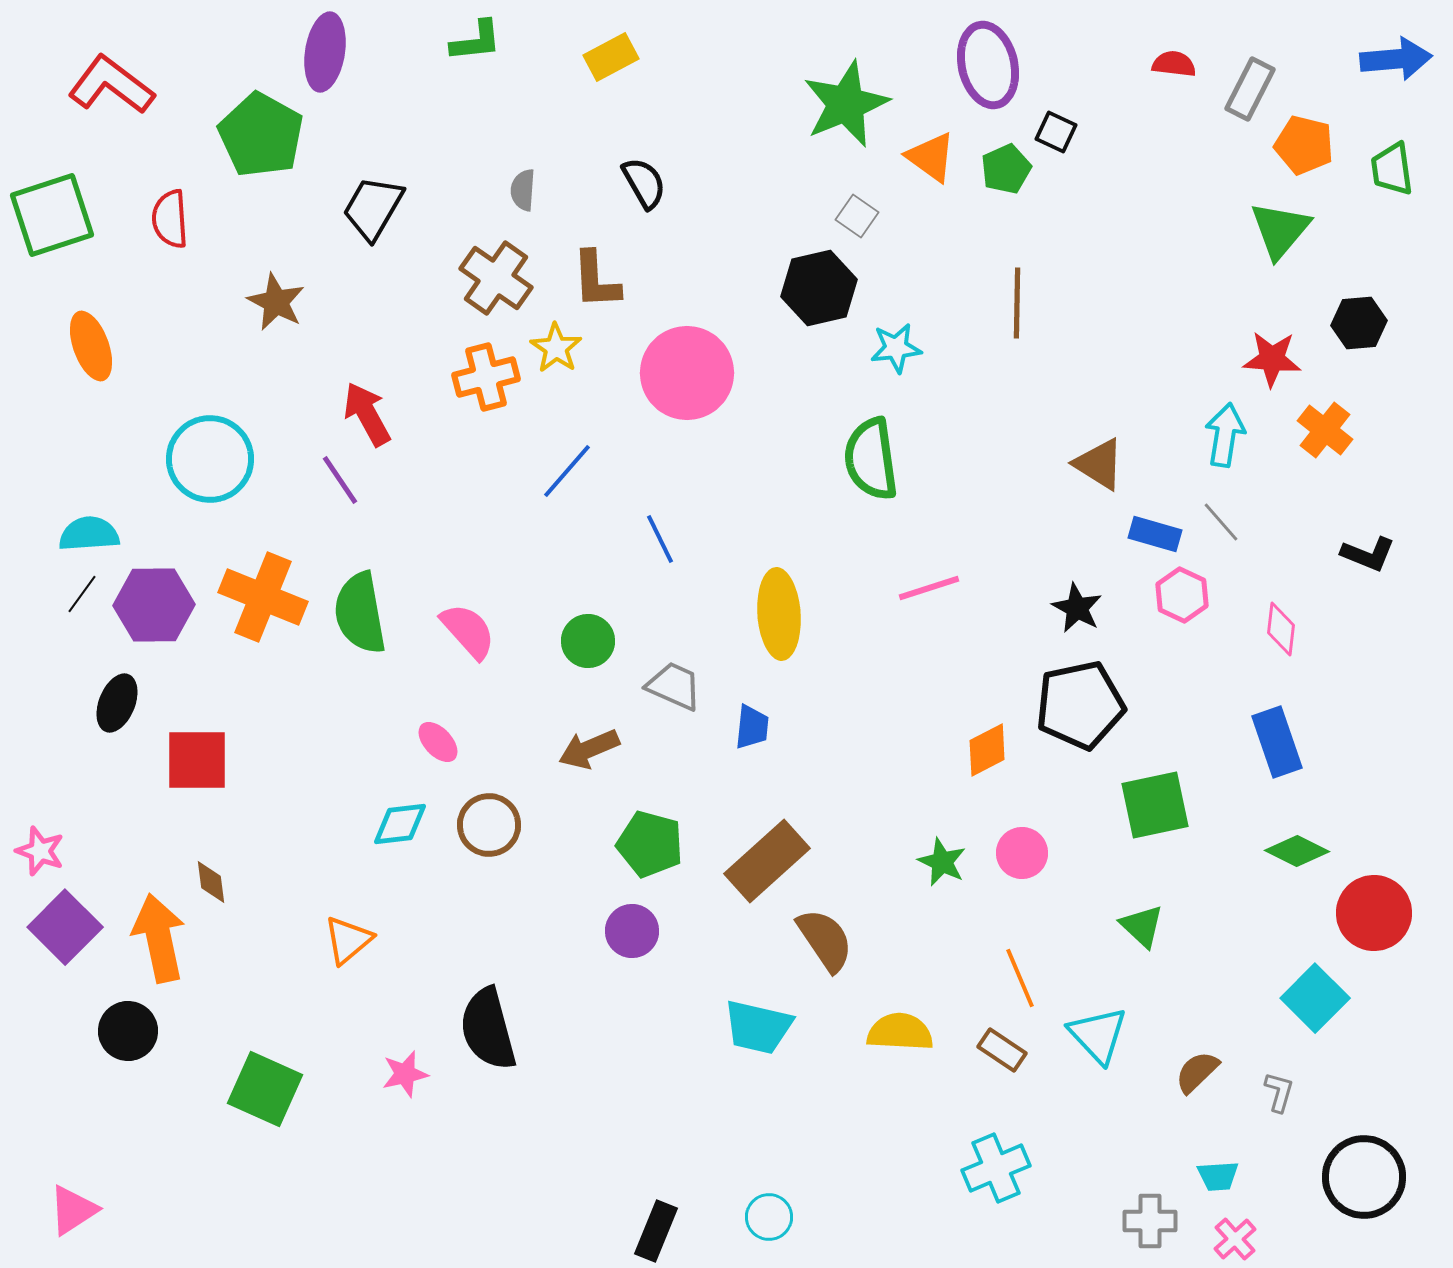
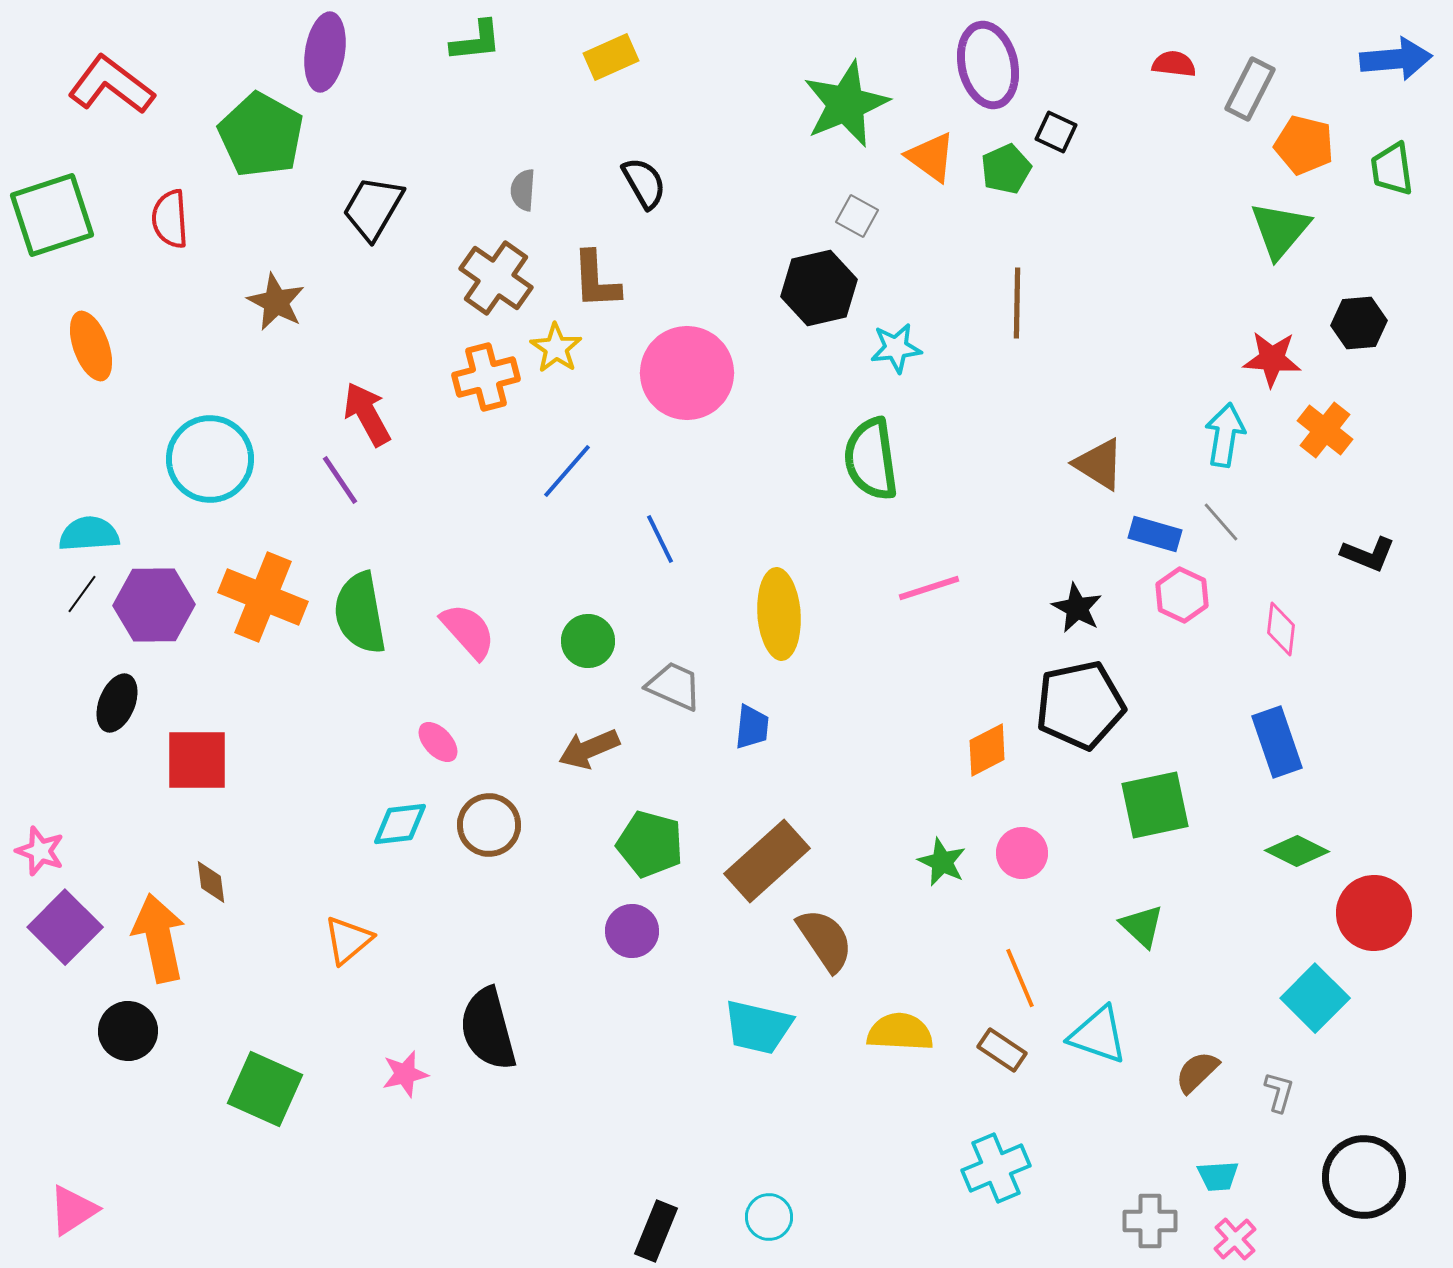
yellow rectangle at (611, 57): rotated 4 degrees clockwise
gray square at (857, 216): rotated 6 degrees counterclockwise
cyan triangle at (1098, 1035): rotated 28 degrees counterclockwise
